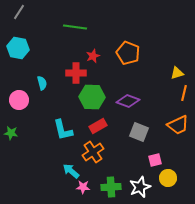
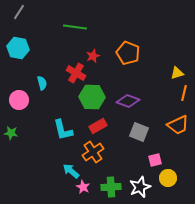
red cross: rotated 30 degrees clockwise
pink star: rotated 24 degrees clockwise
